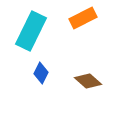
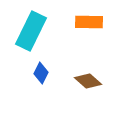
orange rectangle: moved 6 px right, 4 px down; rotated 28 degrees clockwise
